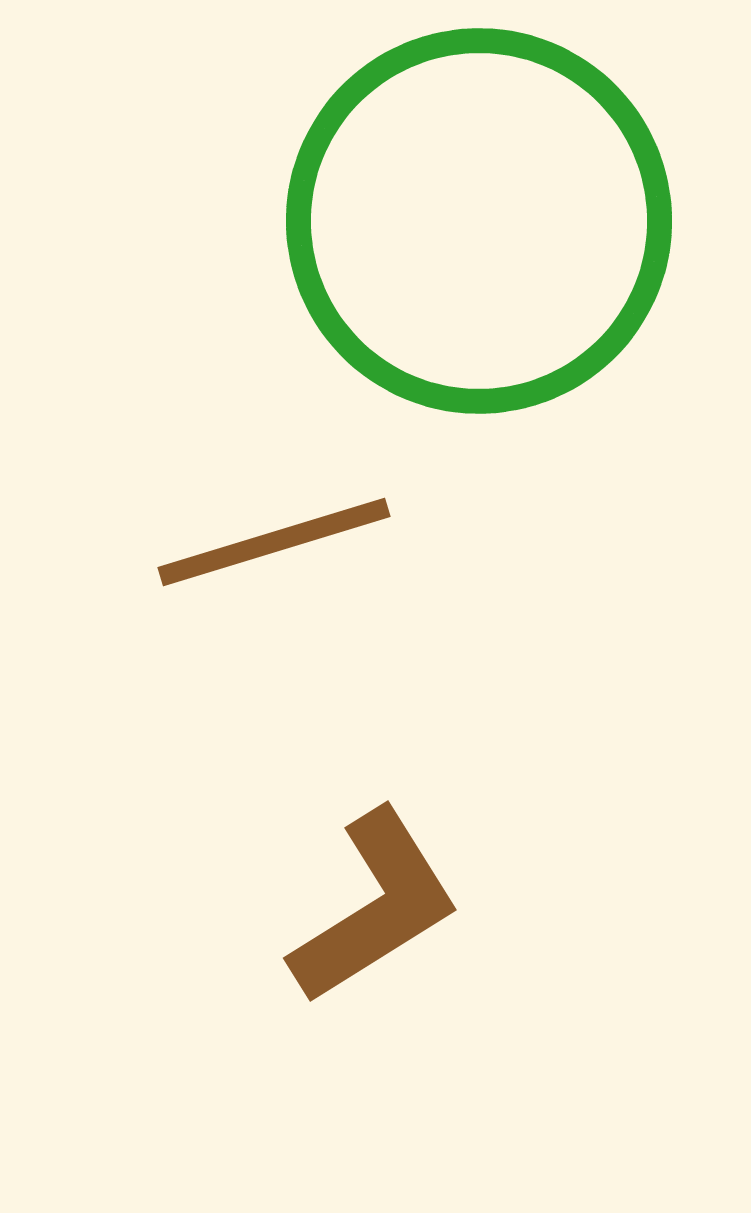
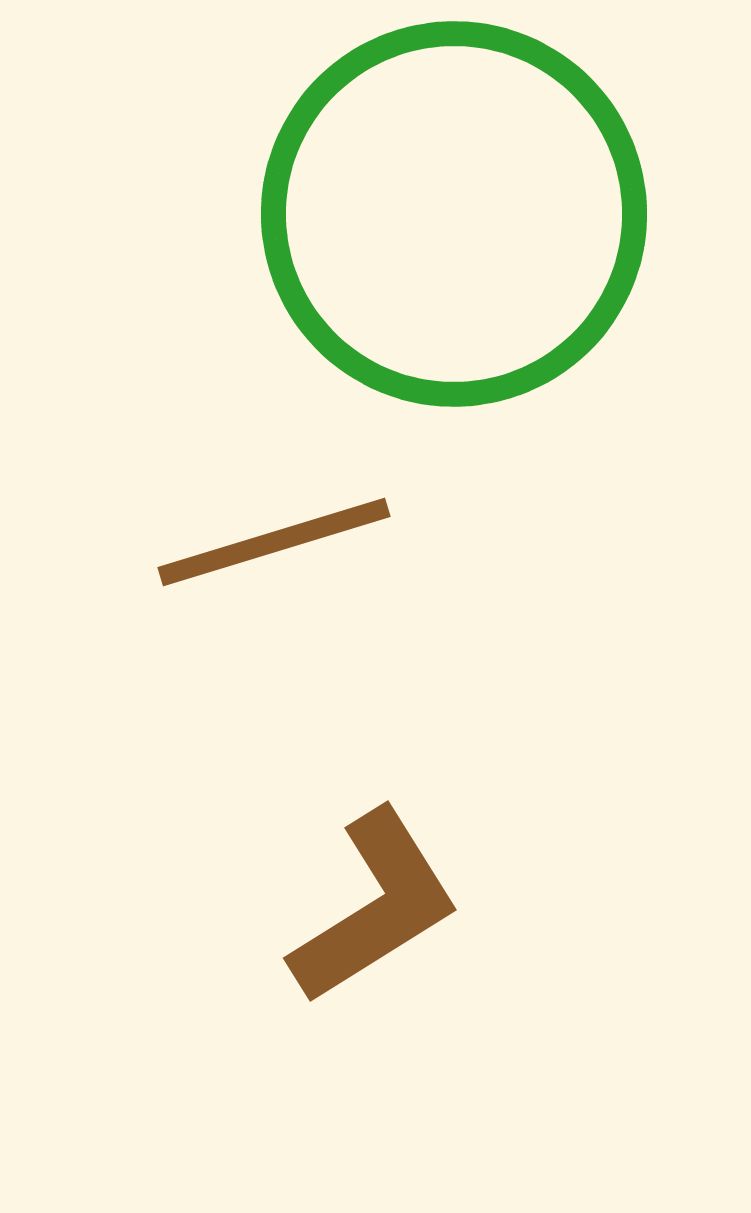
green circle: moved 25 px left, 7 px up
